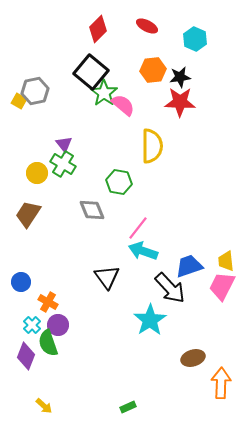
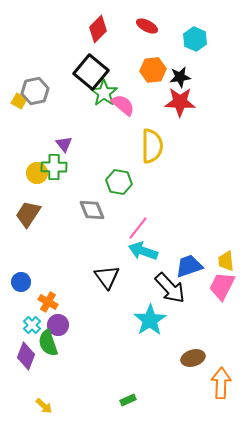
green cross: moved 9 px left, 3 px down; rotated 30 degrees counterclockwise
green rectangle: moved 7 px up
